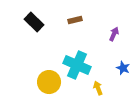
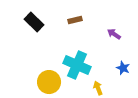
purple arrow: rotated 80 degrees counterclockwise
